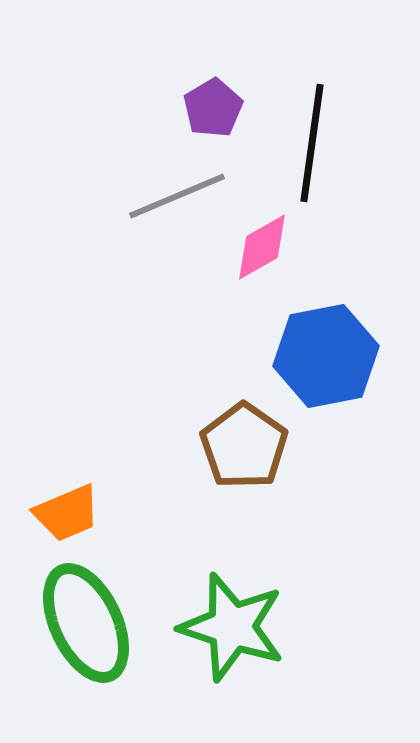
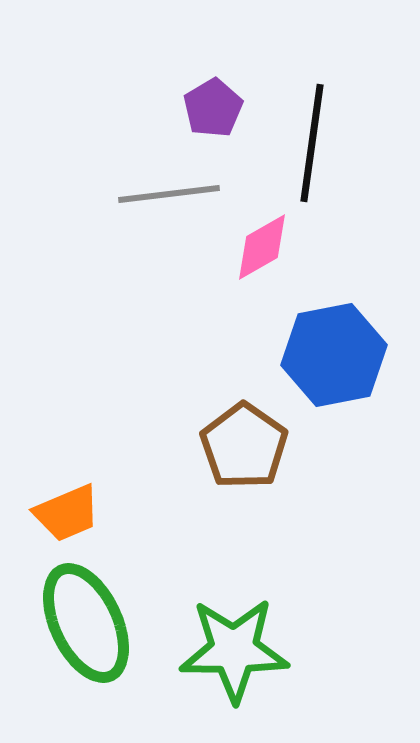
gray line: moved 8 px left, 2 px up; rotated 16 degrees clockwise
blue hexagon: moved 8 px right, 1 px up
green star: moved 2 px right, 23 px down; rotated 18 degrees counterclockwise
